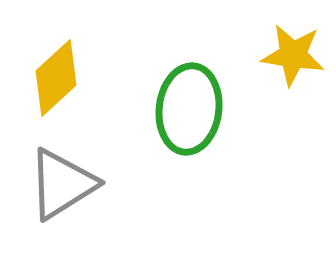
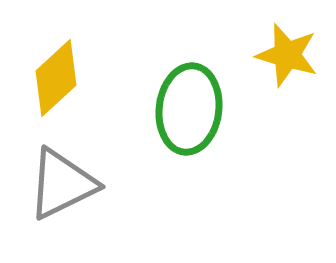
yellow star: moved 6 px left; rotated 8 degrees clockwise
gray triangle: rotated 6 degrees clockwise
